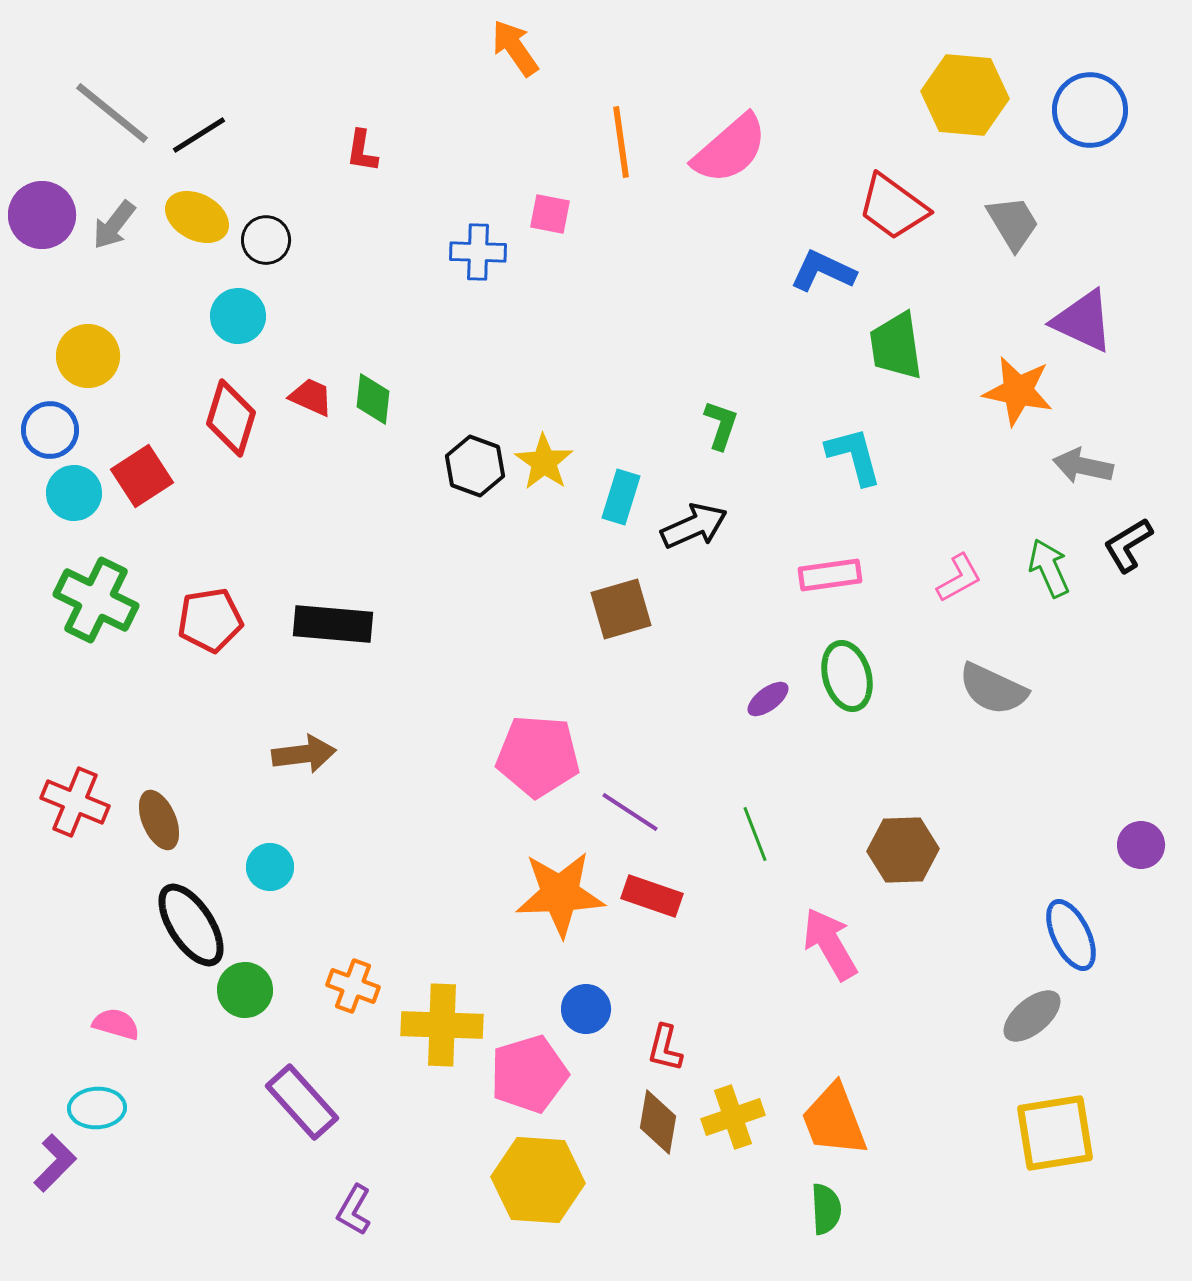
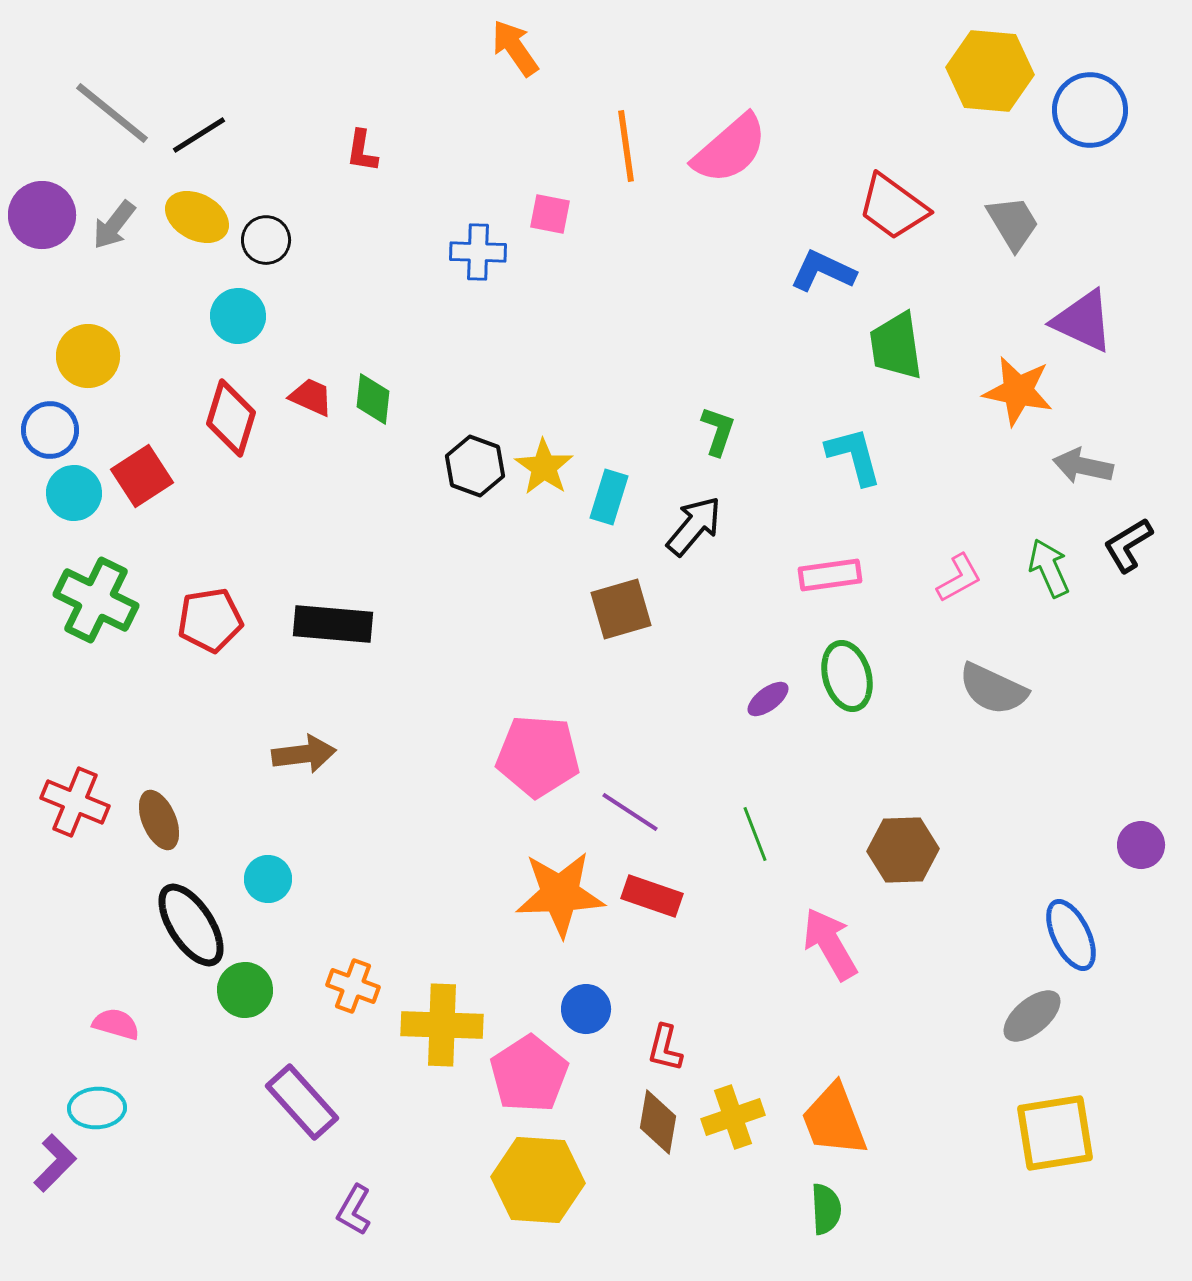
yellow hexagon at (965, 95): moved 25 px right, 24 px up
orange line at (621, 142): moved 5 px right, 4 px down
green L-shape at (721, 425): moved 3 px left, 6 px down
yellow star at (544, 462): moved 5 px down
cyan rectangle at (621, 497): moved 12 px left
black arrow at (694, 526): rotated 26 degrees counterclockwise
cyan circle at (270, 867): moved 2 px left, 12 px down
pink pentagon at (529, 1074): rotated 16 degrees counterclockwise
